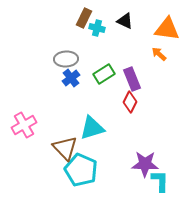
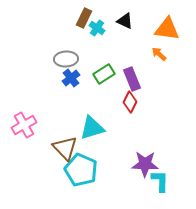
cyan cross: rotated 21 degrees clockwise
